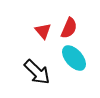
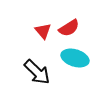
red semicircle: rotated 35 degrees clockwise
cyan ellipse: moved 1 px right; rotated 32 degrees counterclockwise
